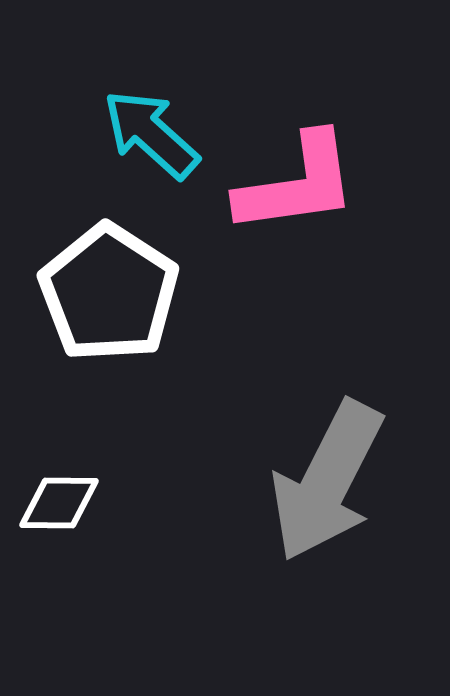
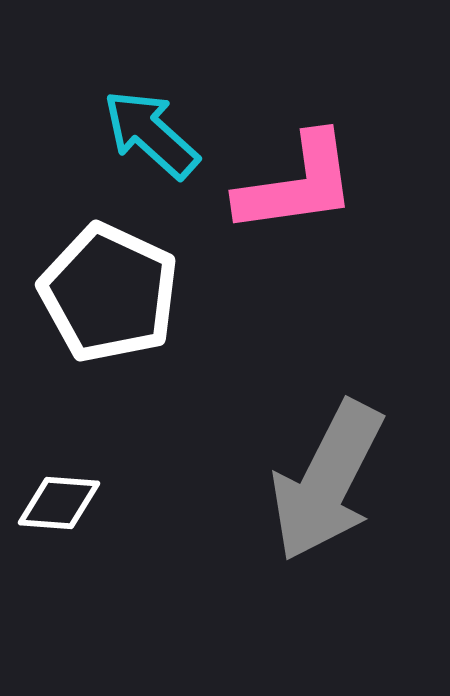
white pentagon: rotated 8 degrees counterclockwise
white diamond: rotated 4 degrees clockwise
